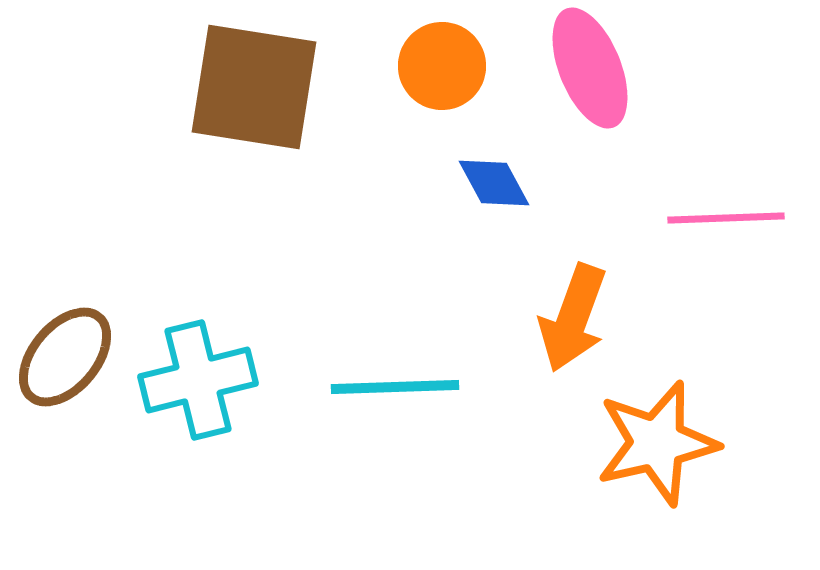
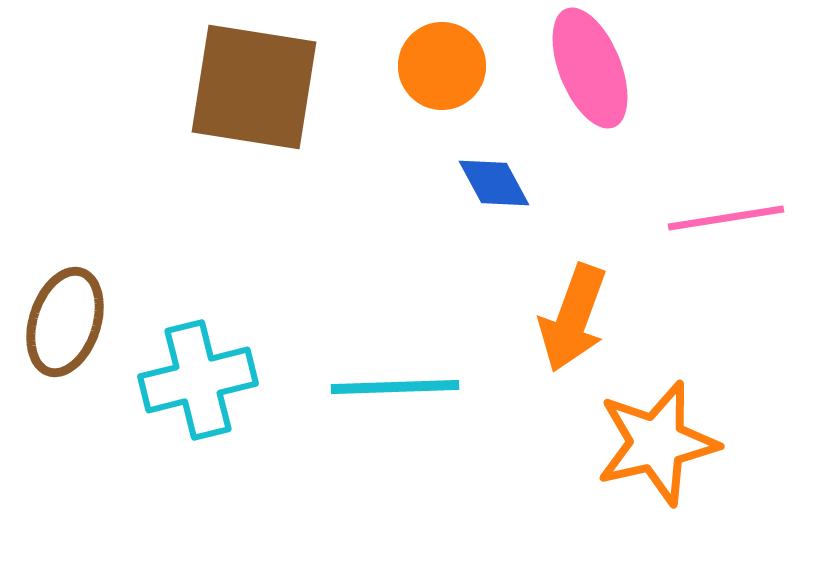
pink line: rotated 7 degrees counterclockwise
brown ellipse: moved 35 px up; rotated 22 degrees counterclockwise
